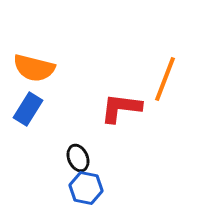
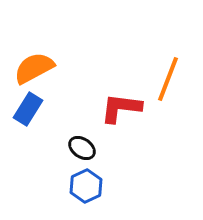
orange semicircle: rotated 138 degrees clockwise
orange line: moved 3 px right
black ellipse: moved 4 px right, 10 px up; rotated 32 degrees counterclockwise
blue hexagon: moved 2 px up; rotated 24 degrees clockwise
